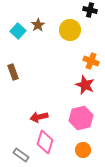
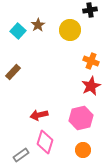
black cross: rotated 24 degrees counterclockwise
brown rectangle: rotated 63 degrees clockwise
red star: moved 6 px right, 1 px down; rotated 24 degrees clockwise
red arrow: moved 2 px up
gray rectangle: rotated 70 degrees counterclockwise
